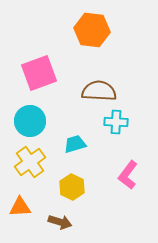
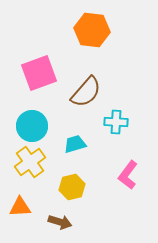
brown semicircle: moved 13 px left, 1 px down; rotated 128 degrees clockwise
cyan circle: moved 2 px right, 5 px down
yellow hexagon: rotated 20 degrees clockwise
